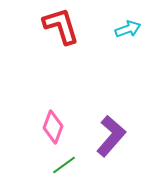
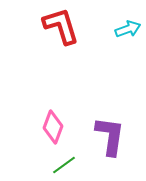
purple L-shape: moved 1 px left; rotated 33 degrees counterclockwise
